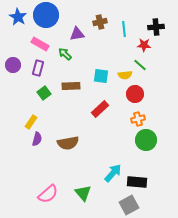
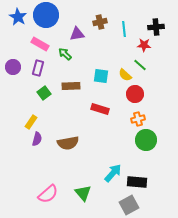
purple circle: moved 2 px down
yellow semicircle: rotated 48 degrees clockwise
red rectangle: rotated 60 degrees clockwise
